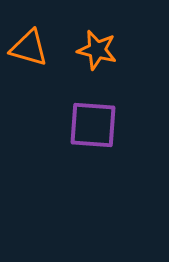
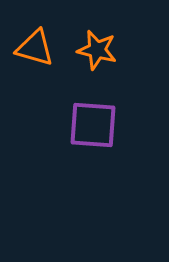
orange triangle: moved 6 px right
